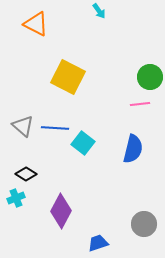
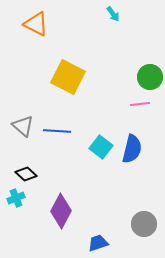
cyan arrow: moved 14 px right, 3 px down
blue line: moved 2 px right, 3 px down
cyan square: moved 18 px right, 4 px down
blue semicircle: moved 1 px left
black diamond: rotated 10 degrees clockwise
